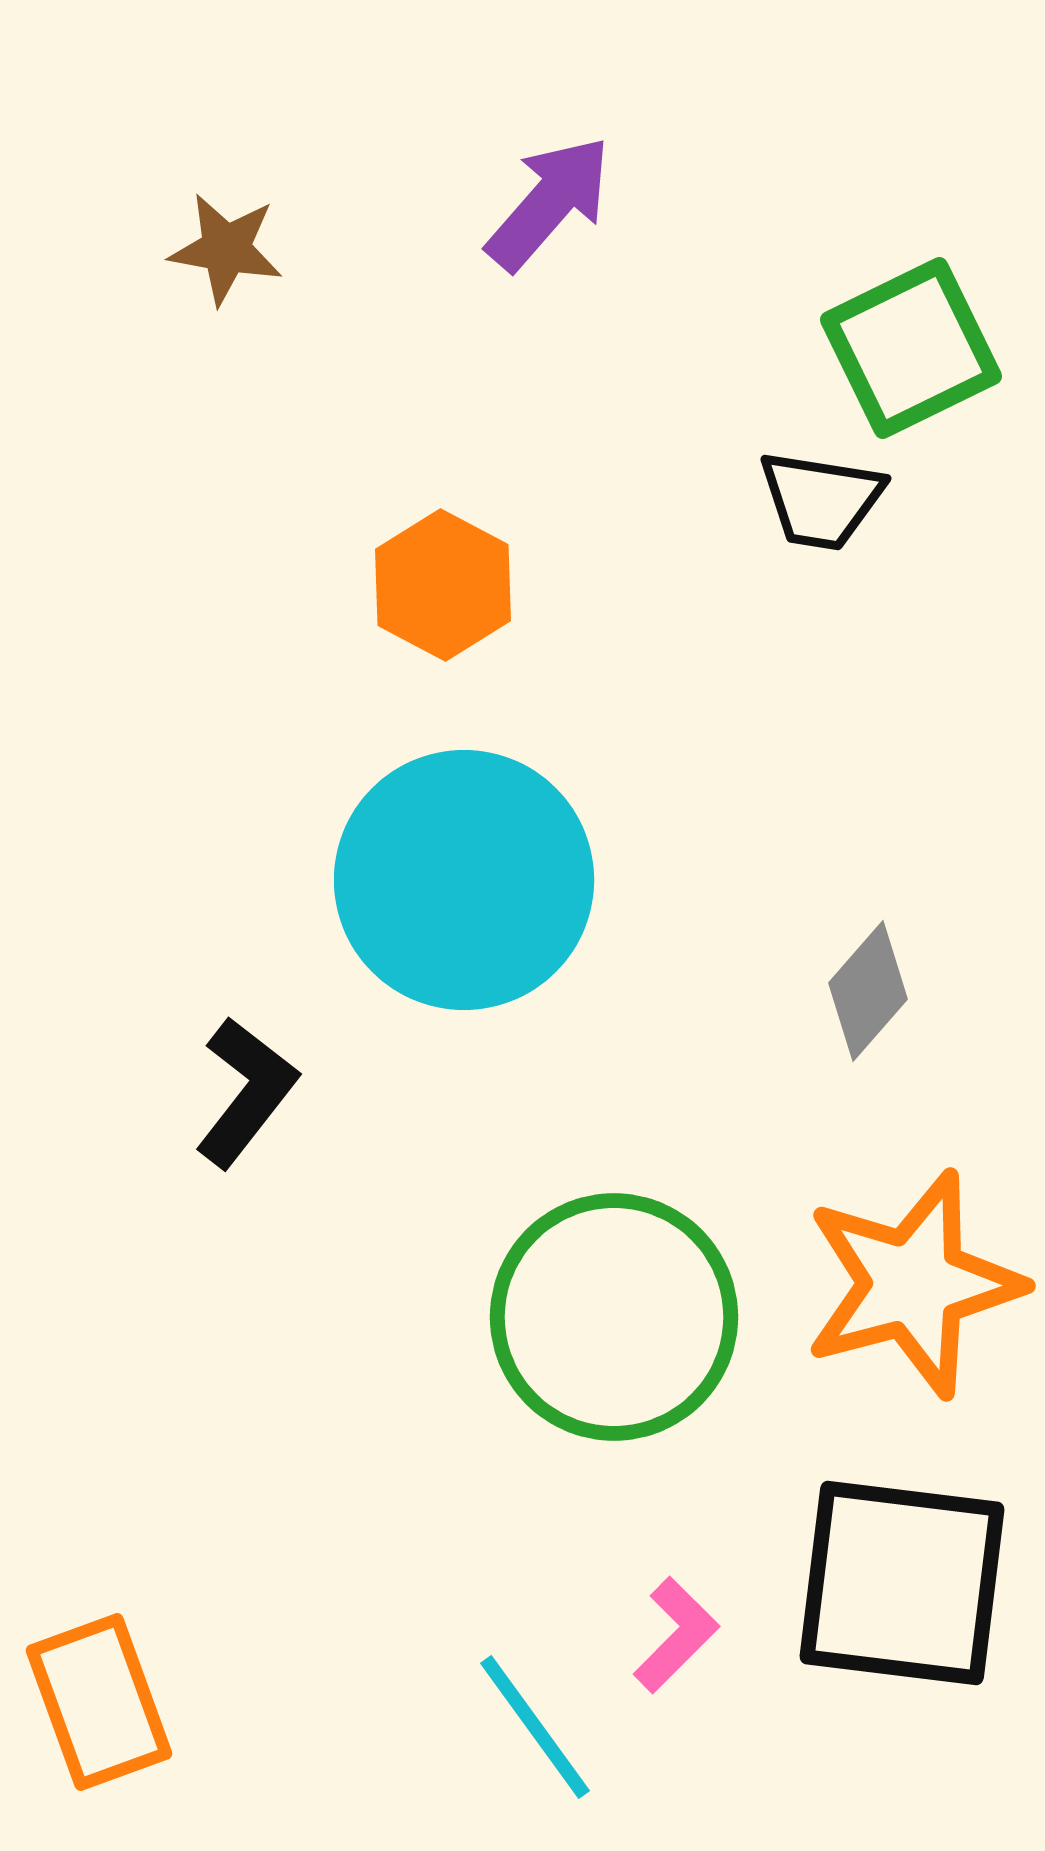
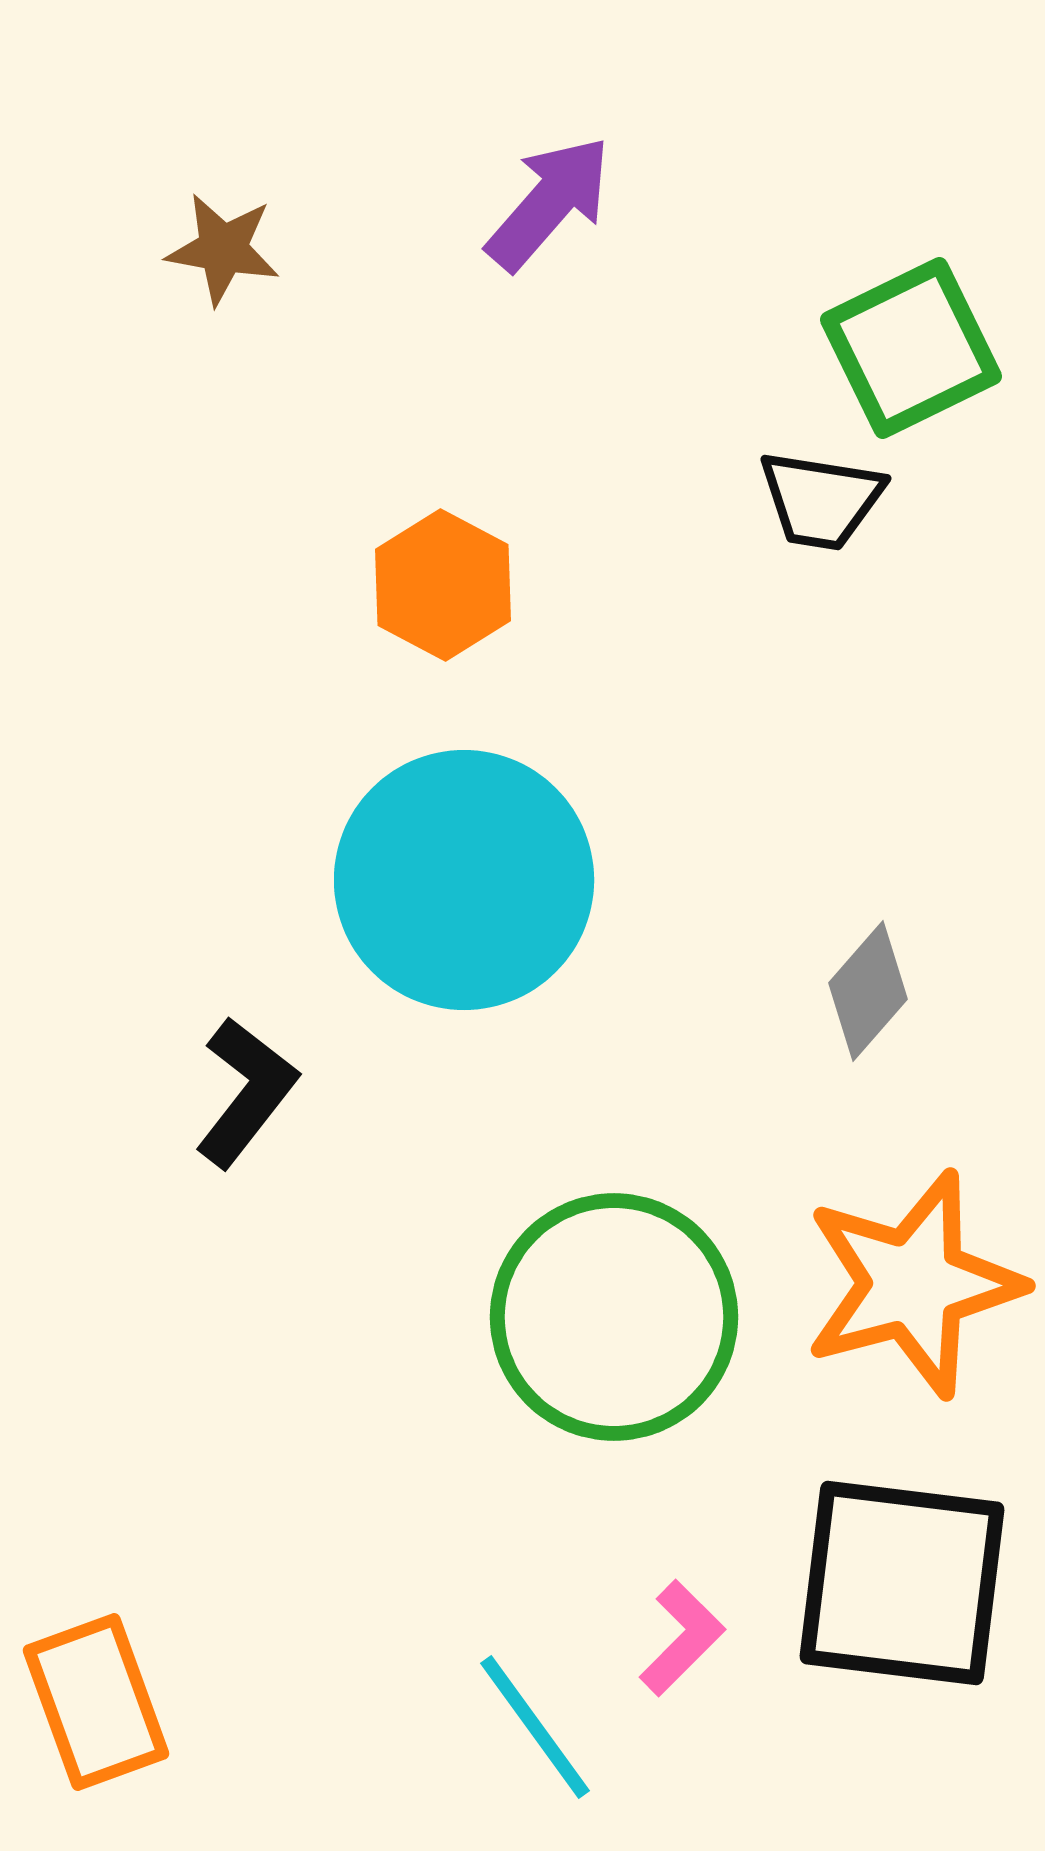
brown star: moved 3 px left
pink L-shape: moved 6 px right, 3 px down
orange rectangle: moved 3 px left
